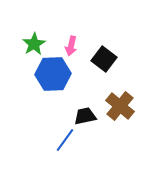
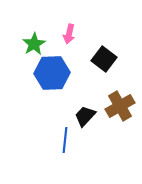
pink arrow: moved 2 px left, 12 px up
blue hexagon: moved 1 px left, 1 px up
brown cross: rotated 20 degrees clockwise
black trapezoid: rotated 35 degrees counterclockwise
blue line: rotated 30 degrees counterclockwise
